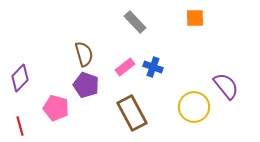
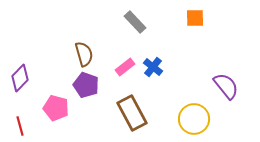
blue cross: rotated 18 degrees clockwise
yellow circle: moved 12 px down
